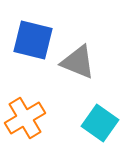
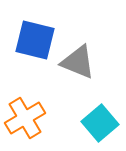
blue square: moved 2 px right
cyan square: rotated 15 degrees clockwise
